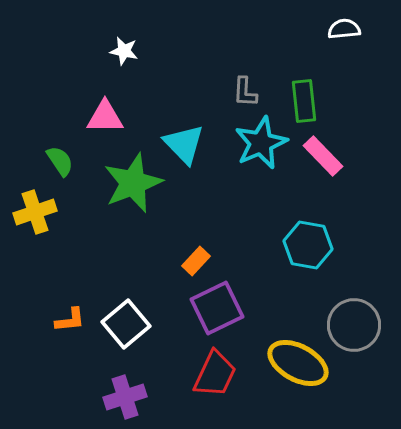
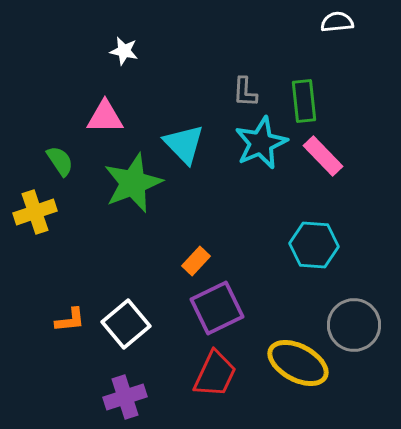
white semicircle: moved 7 px left, 7 px up
cyan hexagon: moved 6 px right; rotated 6 degrees counterclockwise
